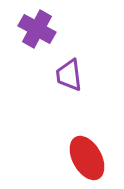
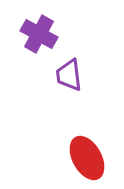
purple cross: moved 2 px right, 5 px down
